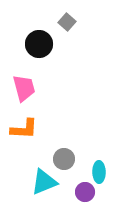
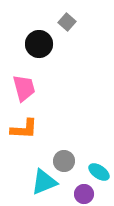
gray circle: moved 2 px down
cyan ellipse: rotated 55 degrees counterclockwise
purple circle: moved 1 px left, 2 px down
